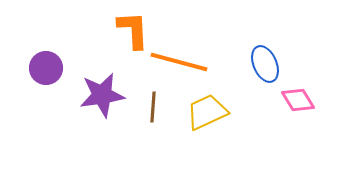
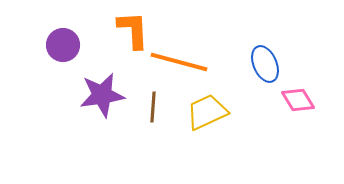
purple circle: moved 17 px right, 23 px up
